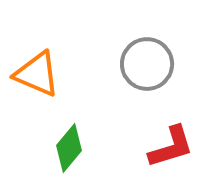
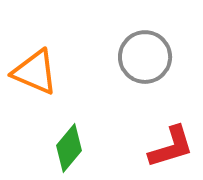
gray circle: moved 2 px left, 7 px up
orange triangle: moved 2 px left, 2 px up
